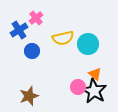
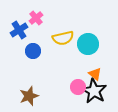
blue circle: moved 1 px right
